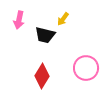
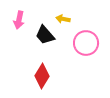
yellow arrow: rotated 64 degrees clockwise
black trapezoid: rotated 35 degrees clockwise
pink circle: moved 25 px up
